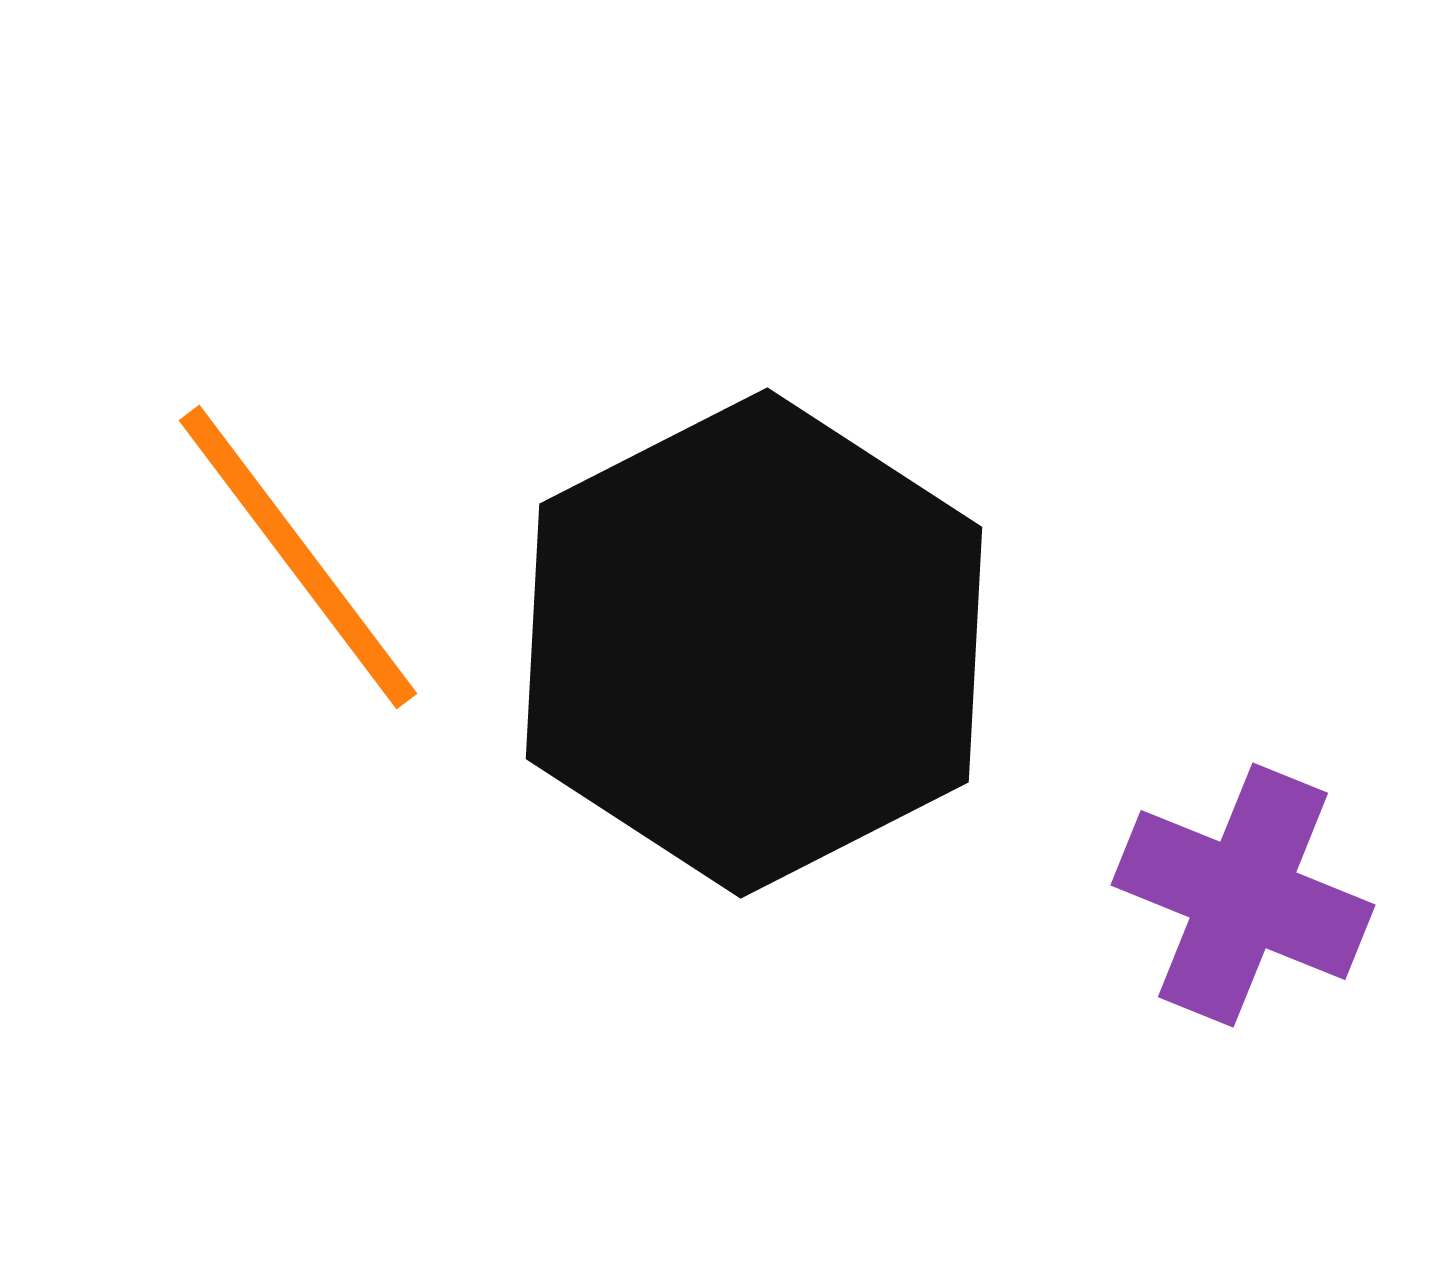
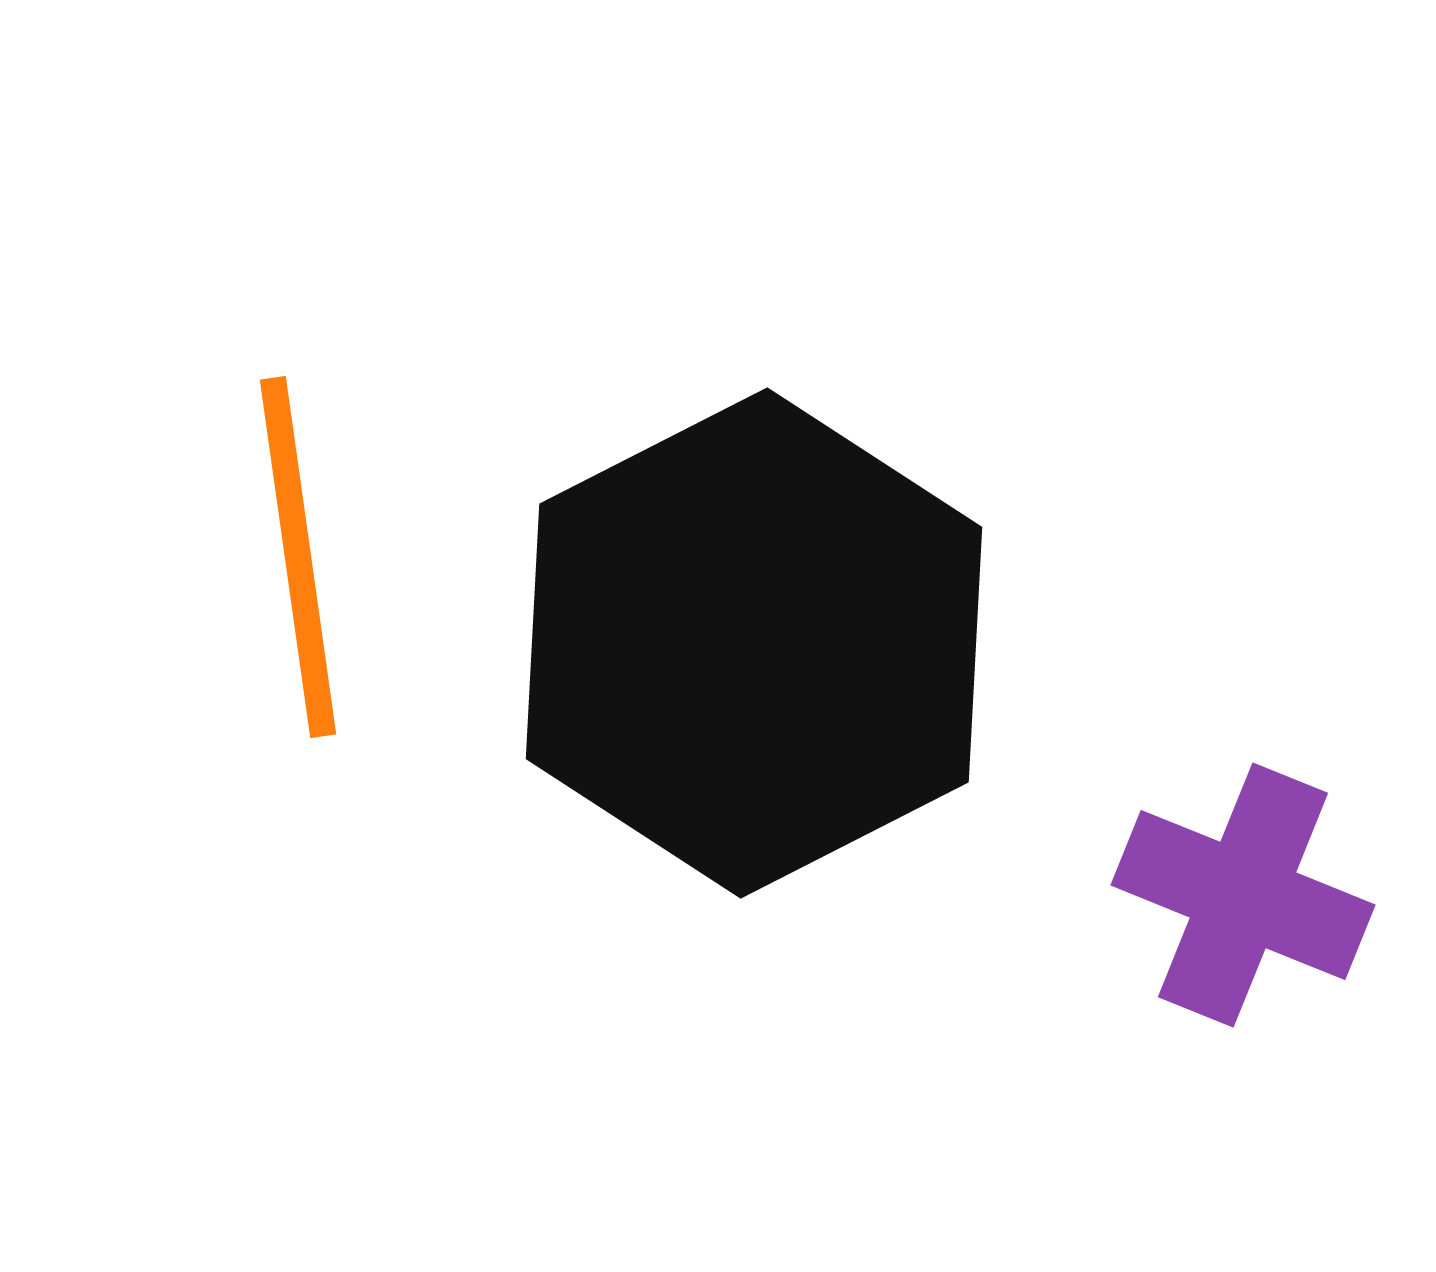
orange line: rotated 29 degrees clockwise
